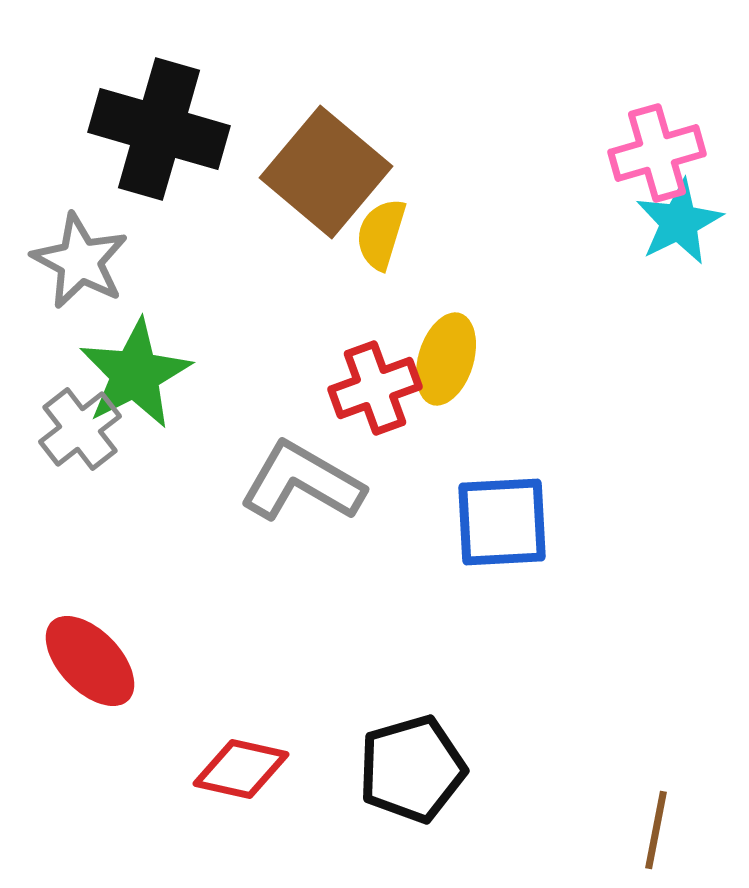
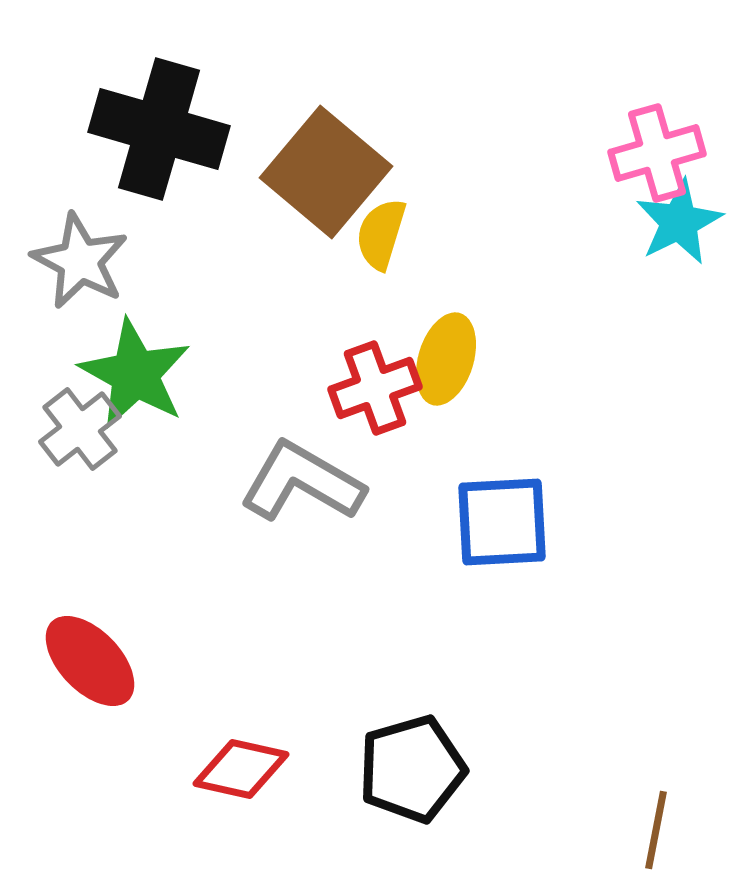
green star: rotated 16 degrees counterclockwise
